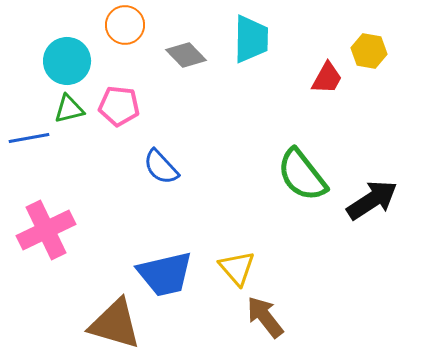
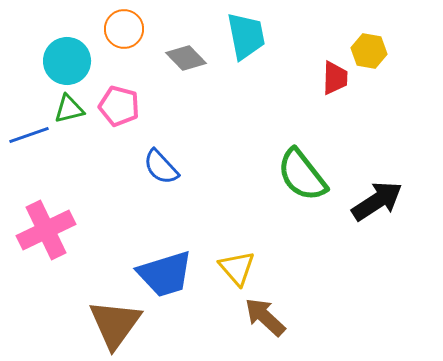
orange circle: moved 1 px left, 4 px down
cyan trapezoid: moved 5 px left, 3 px up; rotated 12 degrees counterclockwise
gray diamond: moved 3 px down
red trapezoid: moved 8 px right; rotated 27 degrees counterclockwise
pink pentagon: rotated 9 degrees clockwise
blue line: moved 3 px up; rotated 9 degrees counterclockwise
black arrow: moved 5 px right, 1 px down
blue trapezoid: rotated 4 degrees counterclockwise
brown arrow: rotated 9 degrees counterclockwise
brown triangle: rotated 50 degrees clockwise
